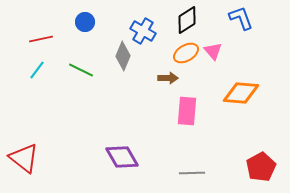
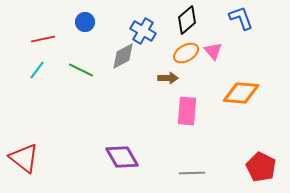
black diamond: rotated 8 degrees counterclockwise
red line: moved 2 px right
gray diamond: rotated 40 degrees clockwise
red pentagon: rotated 16 degrees counterclockwise
